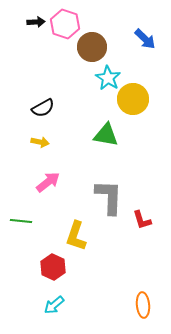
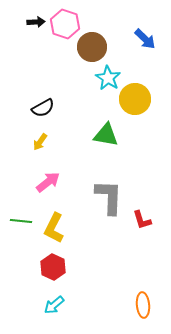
yellow circle: moved 2 px right
yellow arrow: rotated 114 degrees clockwise
yellow L-shape: moved 22 px left, 8 px up; rotated 8 degrees clockwise
